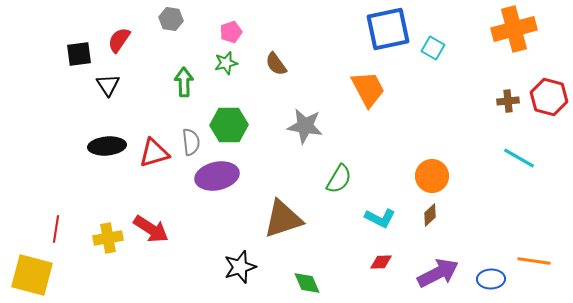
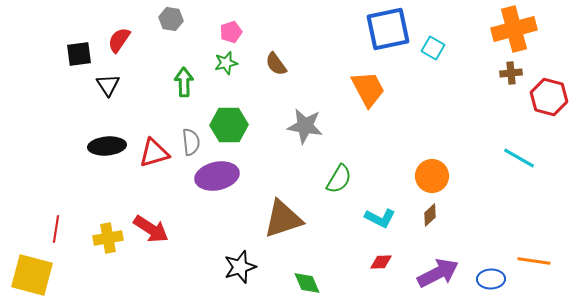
brown cross: moved 3 px right, 28 px up
